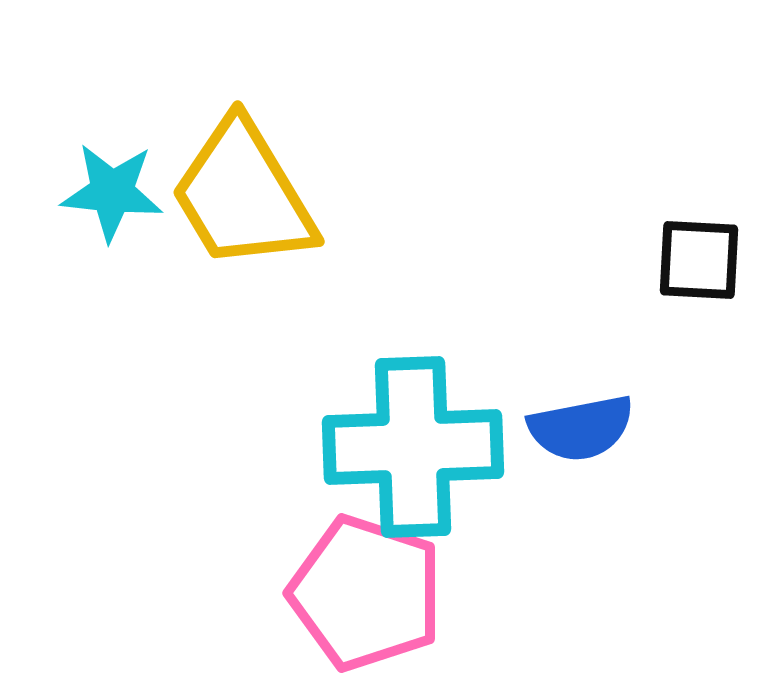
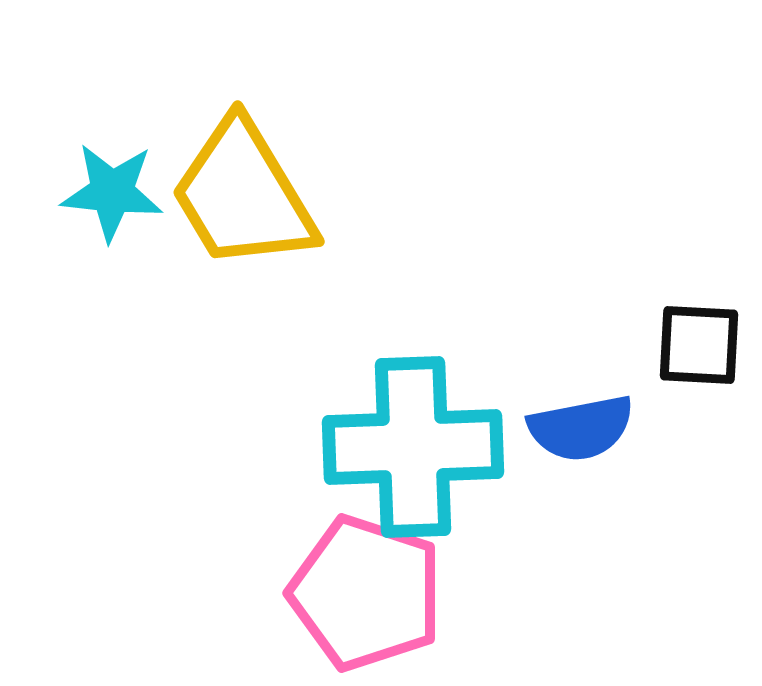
black square: moved 85 px down
